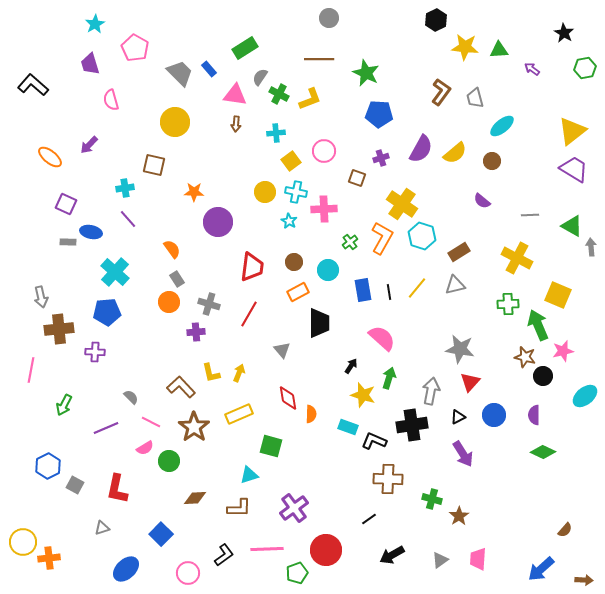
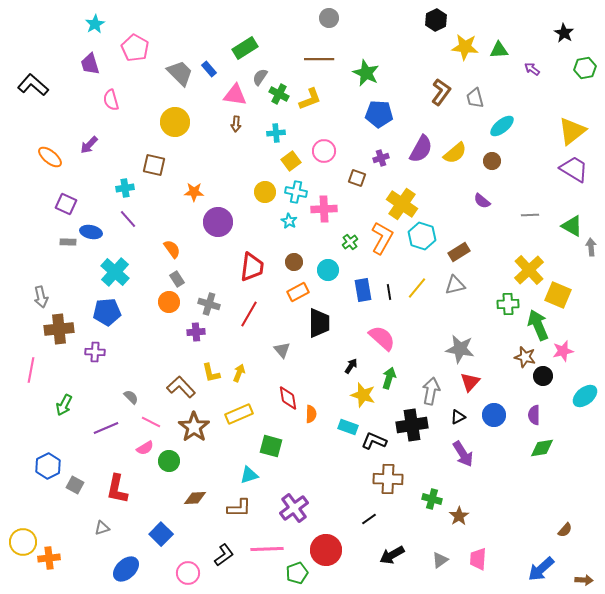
yellow cross at (517, 258): moved 12 px right, 12 px down; rotated 20 degrees clockwise
green diamond at (543, 452): moved 1 px left, 4 px up; rotated 35 degrees counterclockwise
